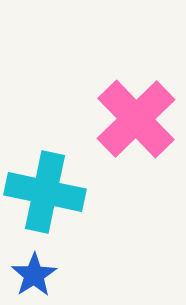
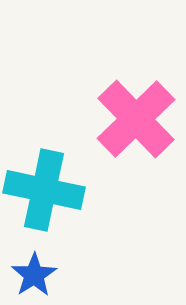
cyan cross: moved 1 px left, 2 px up
